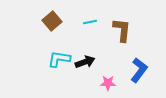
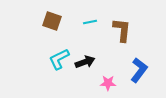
brown square: rotated 30 degrees counterclockwise
cyan L-shape: rotated 35 degrees counterclockwise
